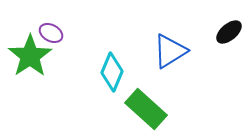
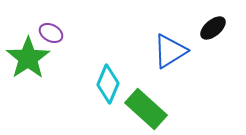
black ellipse: moved 16 px left, 4 px up
green star: moved 2 px left, 2 px down
cyan diamond: moved 4 px left, 12 px down
